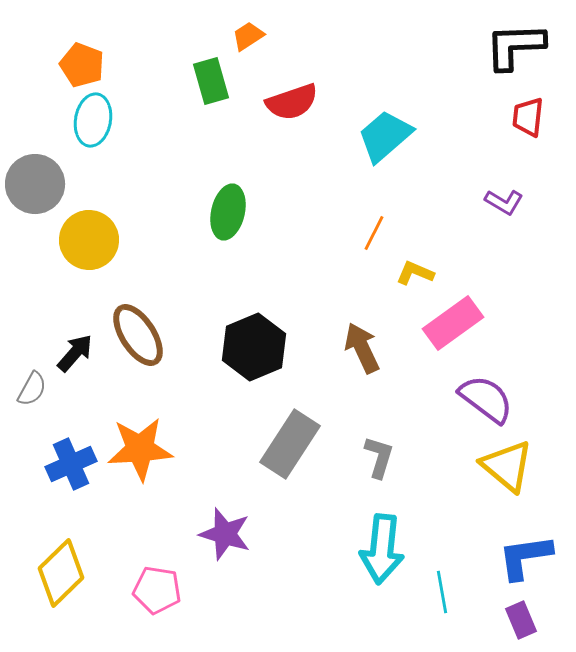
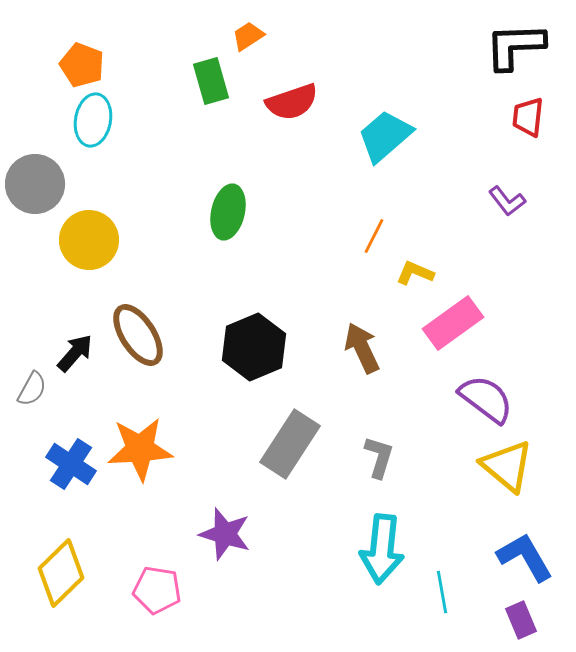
purple L-shape: moved 3 px right, 1 px up; rotated 21 degrees clockwise
orange line: moved 3 px down
blue cross: rotated 33 degrees counterclockwise
blue L-shape: rotated 68 degrees clockwise
